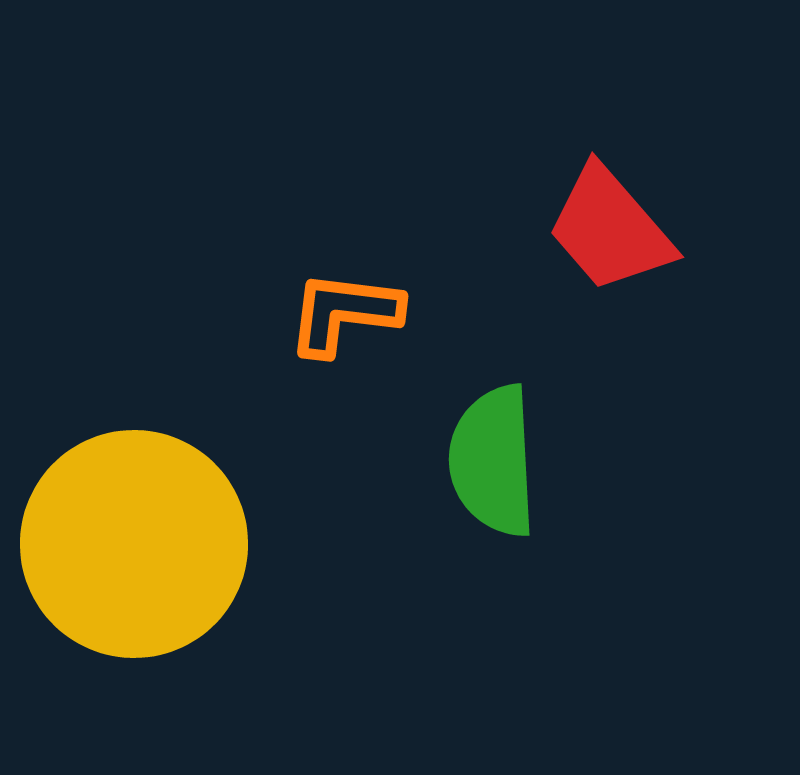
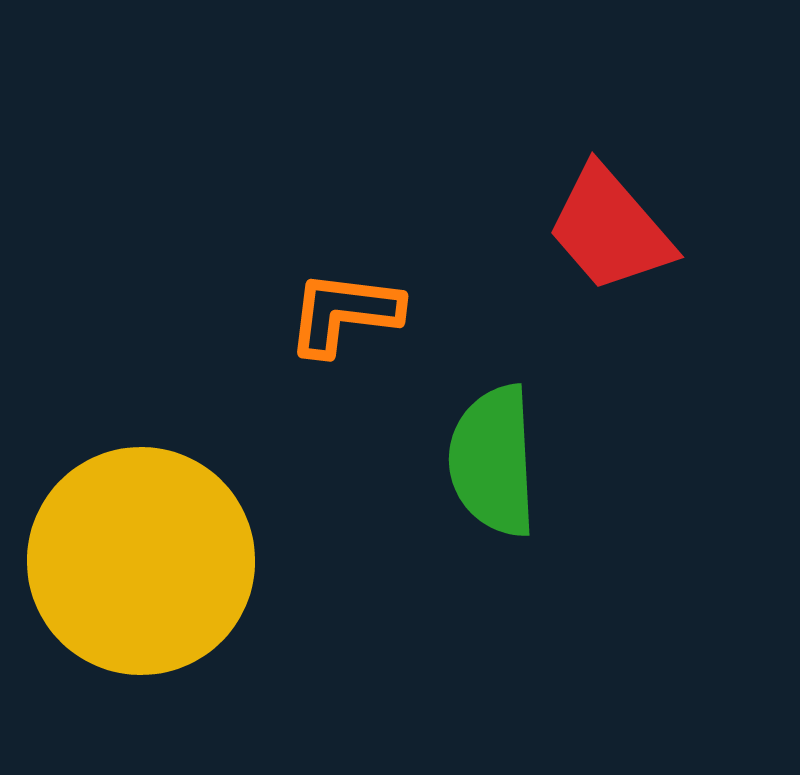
yellow circle: moved 7 px right, 17 px down
